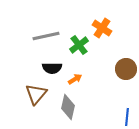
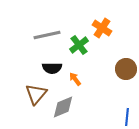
gray line: moved 1 px right, 1 px up
orange arrow: rotated 96 degrees counterclockwise
gray diamond: moved 5 px left; rotated 55 degrees clockwise
